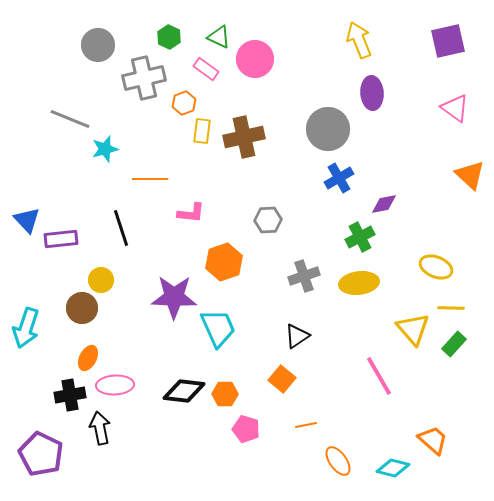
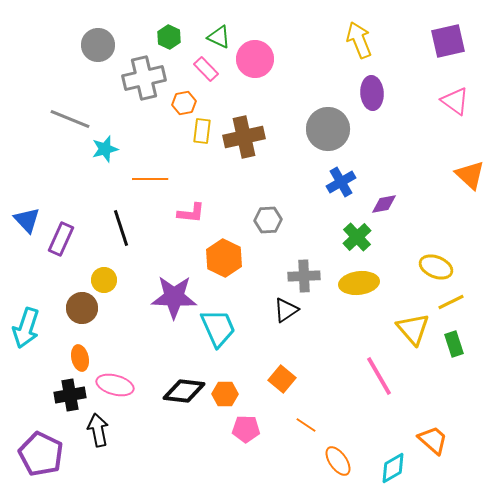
pink rectangle at (206, 69): rotated 10 degrees clockwise
orange hexagon at (184, 103): rotated 10 degrees clockwise
pink triangle at (455, 108): moved 7 px up
blue cross at (339, 178): moved 2 px right, 4 px down
green cross at (360, 237): moved 3 px left; rotated 16 degrees counterclockwise
purple rectangle at (61, 239): rotated 60 degrees counterclockwise
orange hexagon at (224, 262): moved 4 px up; rotated 15 degrees counterclockwise
gray cross at (304, 276): rotated 16 degrees clockwise
yellow circle at (101, 280): moved 3 px right
yellow line at (451, 308): moved 6 px up; rotated 28 degrees counterclockwise
black triangle at (297, 336): moved 11 px left, 26 px up
green rectangle at (454, 344): rotated 60 degrees counterclockwise
orange ellipse at (88, 358): moved 8 px left; rotated 40 degrees counterclockwise
pink ellipse at (115, 385): rotated 18 degrees clockwise
orange line at (306, 425): rotated 45 degrees clockwise
black arrow at (100, 428): moved 2 px left, 2 px down
pink pentagon at (246, 429): rotated 16 degrees counterclockwise
cyan diamond at (393, 468): rotated 44 degrees counterclockwise
